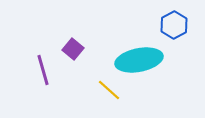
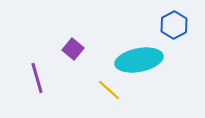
purple line: moved 6 px left, 8 px down
